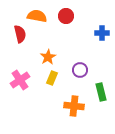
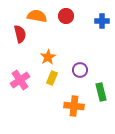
blue cross: moved 12 px up
